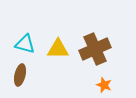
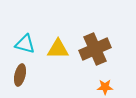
orange star: moved 1 px right, 2 px down; rotated 21 degrees counterclockwise
